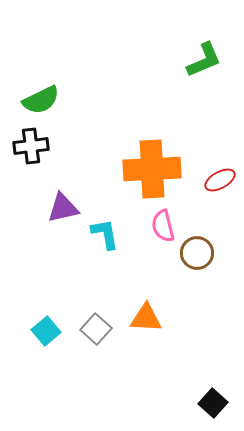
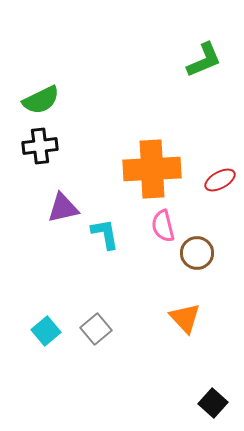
black cross: moved 9 px right
orange triangle: moved 39 px right; rotated 44 degrees clockwise
gray square: rotated 8 degrees clockwise
